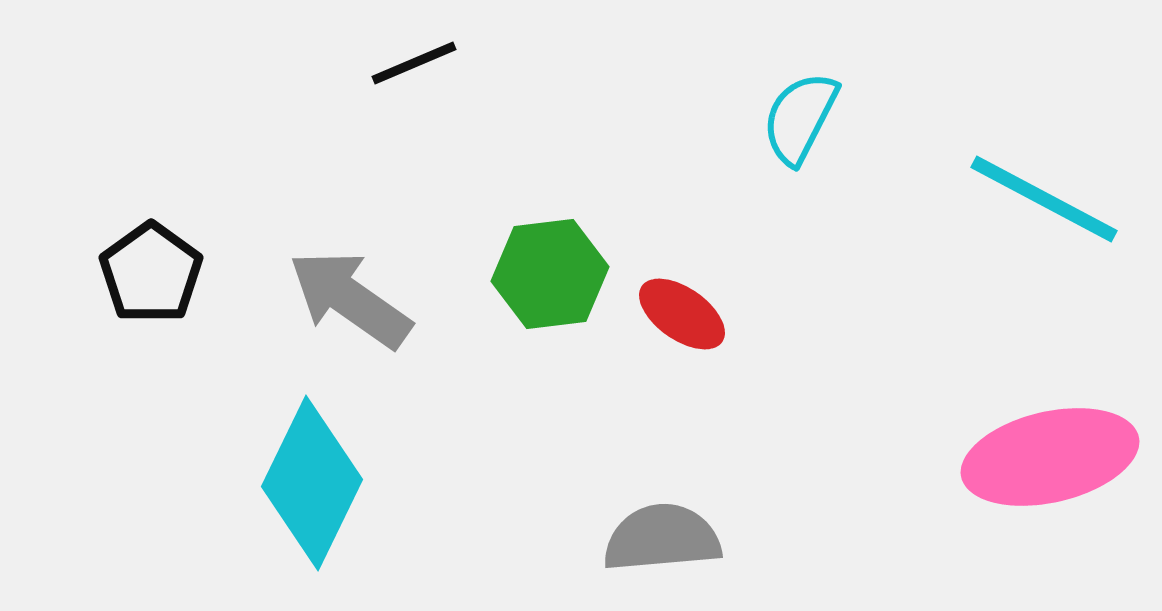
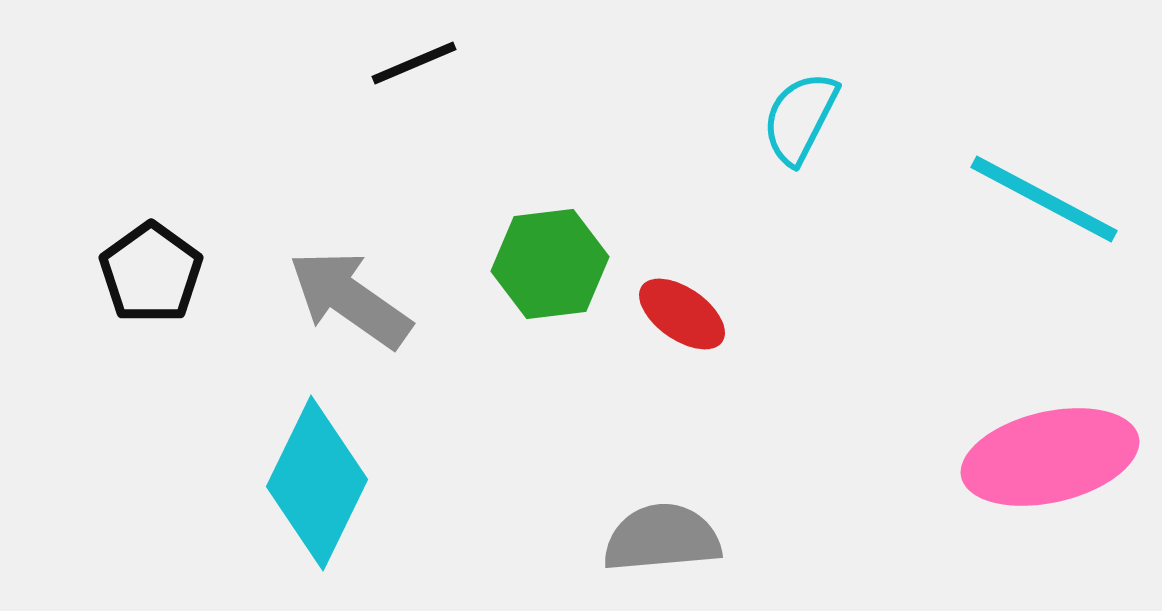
green hexagon: moved 10 px up
cyan diamond: moved 5 px right
